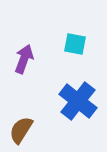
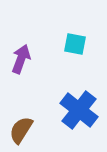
purple arrow: moved 3 px left
blue cross: moved 1 px right, 9 px down
